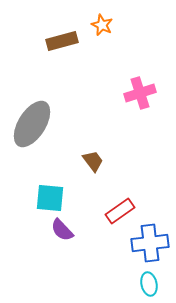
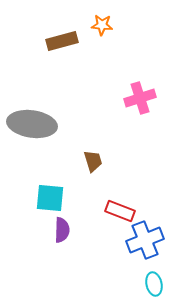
orange star: rotated 20 degrees counterclockwise
pink cross: moved 5 px down
gray ellipse: rotated 66 degrees clockwise
brown trapezoid: rotated 20 degrees clockwise
red rectangle: rotated 56 degrees clockwise
purple semicircle: rotated 135 degrees counterclockwise
blue cross: moved 5 px left, 3 px up; rotated 15 degrees counterclockwise
cyan ellipse: moved 5 px right
